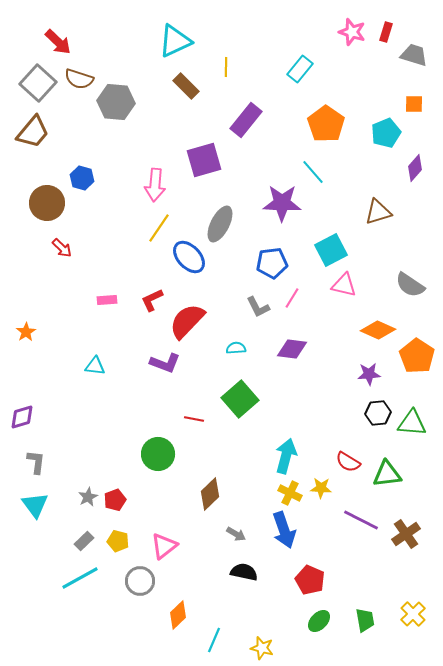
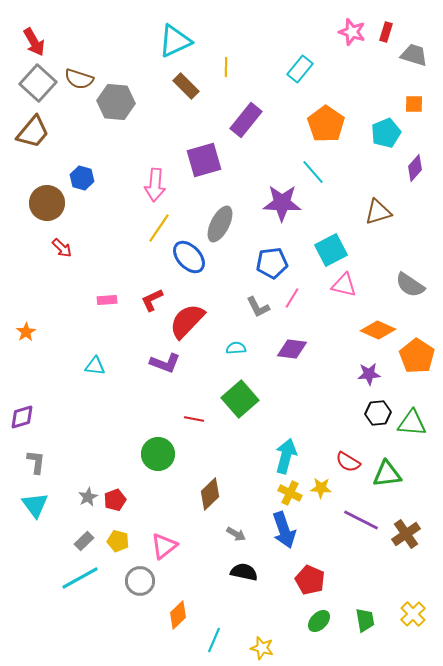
red arrow at (58, 42): moved 24 px left; rotated 16 degrees clockwise
